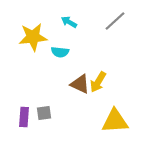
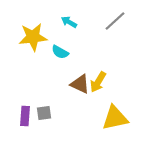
cyan semicircle: rotated 24 degrees clockwise
purple rectangle: moved 1 px right, 1 px up
yellow triangle: moved 3 px up; rotated 8 degrees counterclockwise
